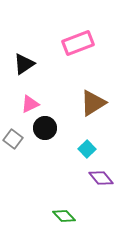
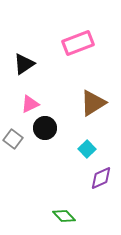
purple diamond: rotated 75 degrees counterclockwise
